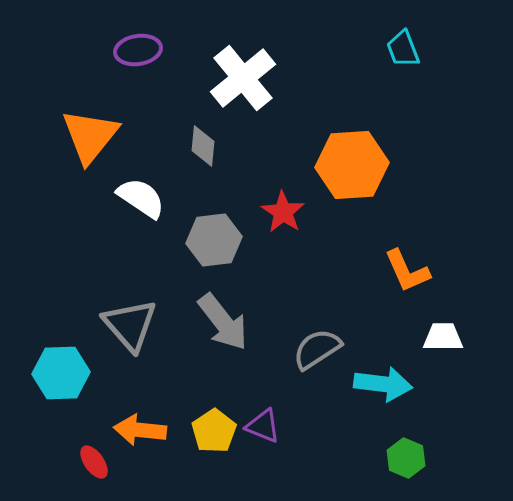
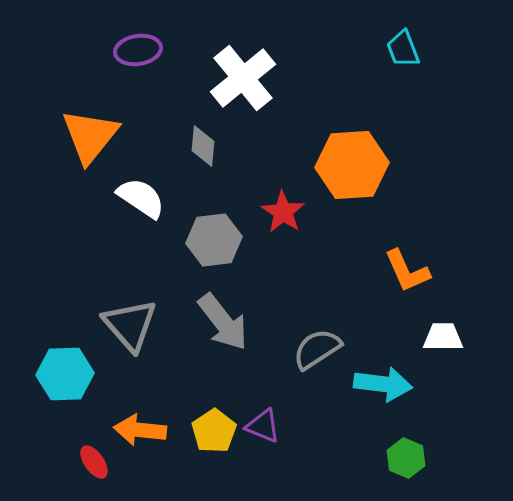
cyan hexagon: moved 4 px right, 1 px down
